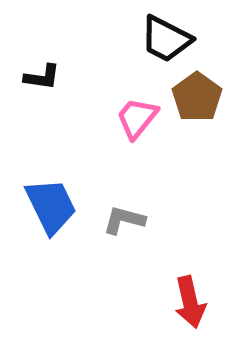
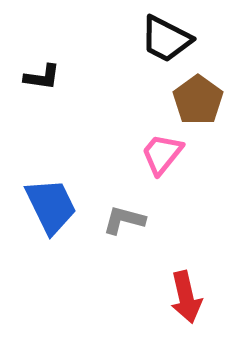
brown pentagon: moved 1 px right, 3 px down
pink trapezoid: moved 25 px right, 36 px down
red arrow: moved 4 px left, 5 px up
